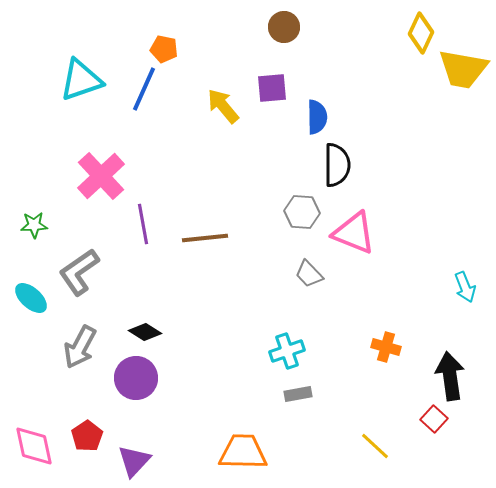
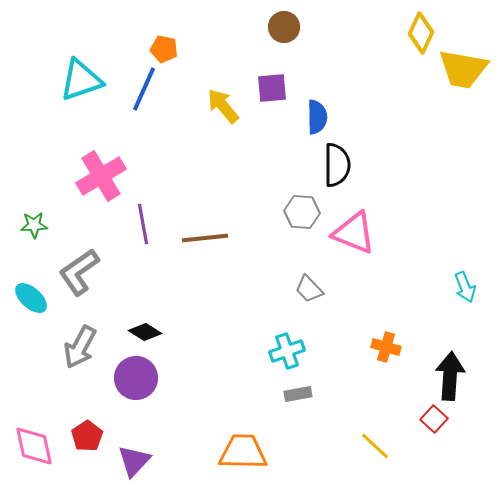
pink cross: rotated 12 degrees clockwise
gray trapezoid: moved 15 px down
black arrow: rotated 12 degrees clockwise
